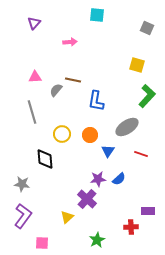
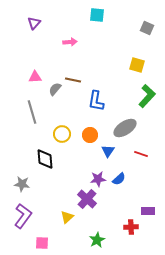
gray semicircle: moved 1 px left, 1 px up
gray ellipse: moved 2 px left, 1 px down
